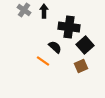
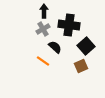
gray cross: moved 19 px right, 19 px down; rotated 24 degrees clockwise
black cross: moved 2 px up
black square: moved 1 px right, 1 px down
